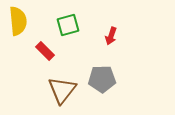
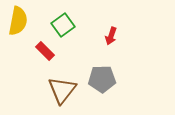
yellow semicircle: rotated 16 degrees clockwise
green square: moved 5 px left; rotated 20 degrees counterclockwise
